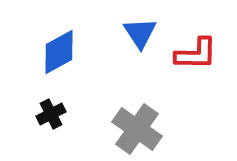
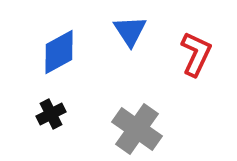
blue triangle: moved 10 px left, 2 px up
red L-shape: rotated 66 degrees counterclockwise
